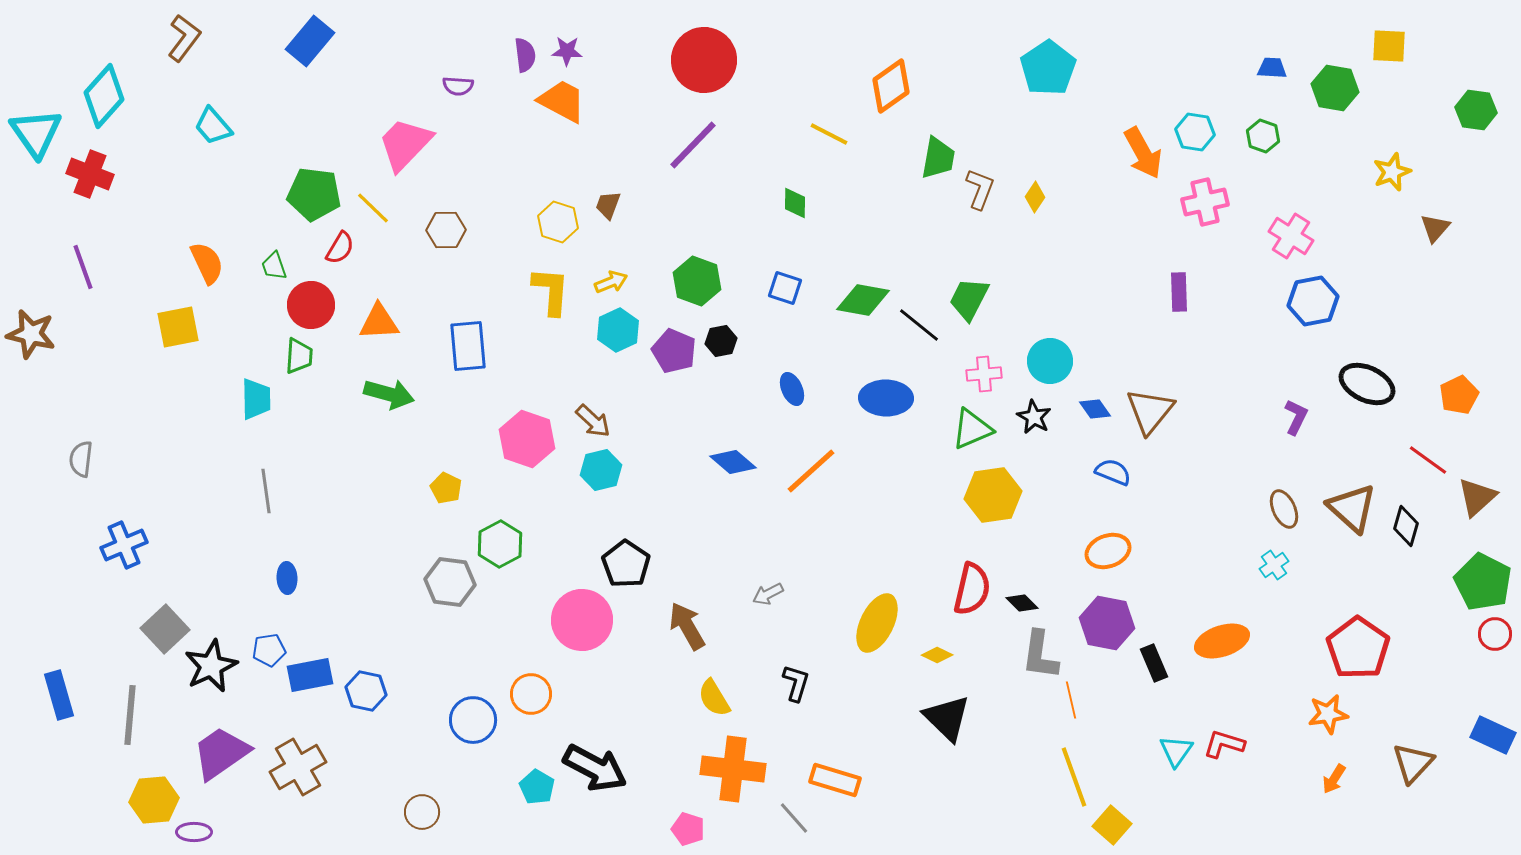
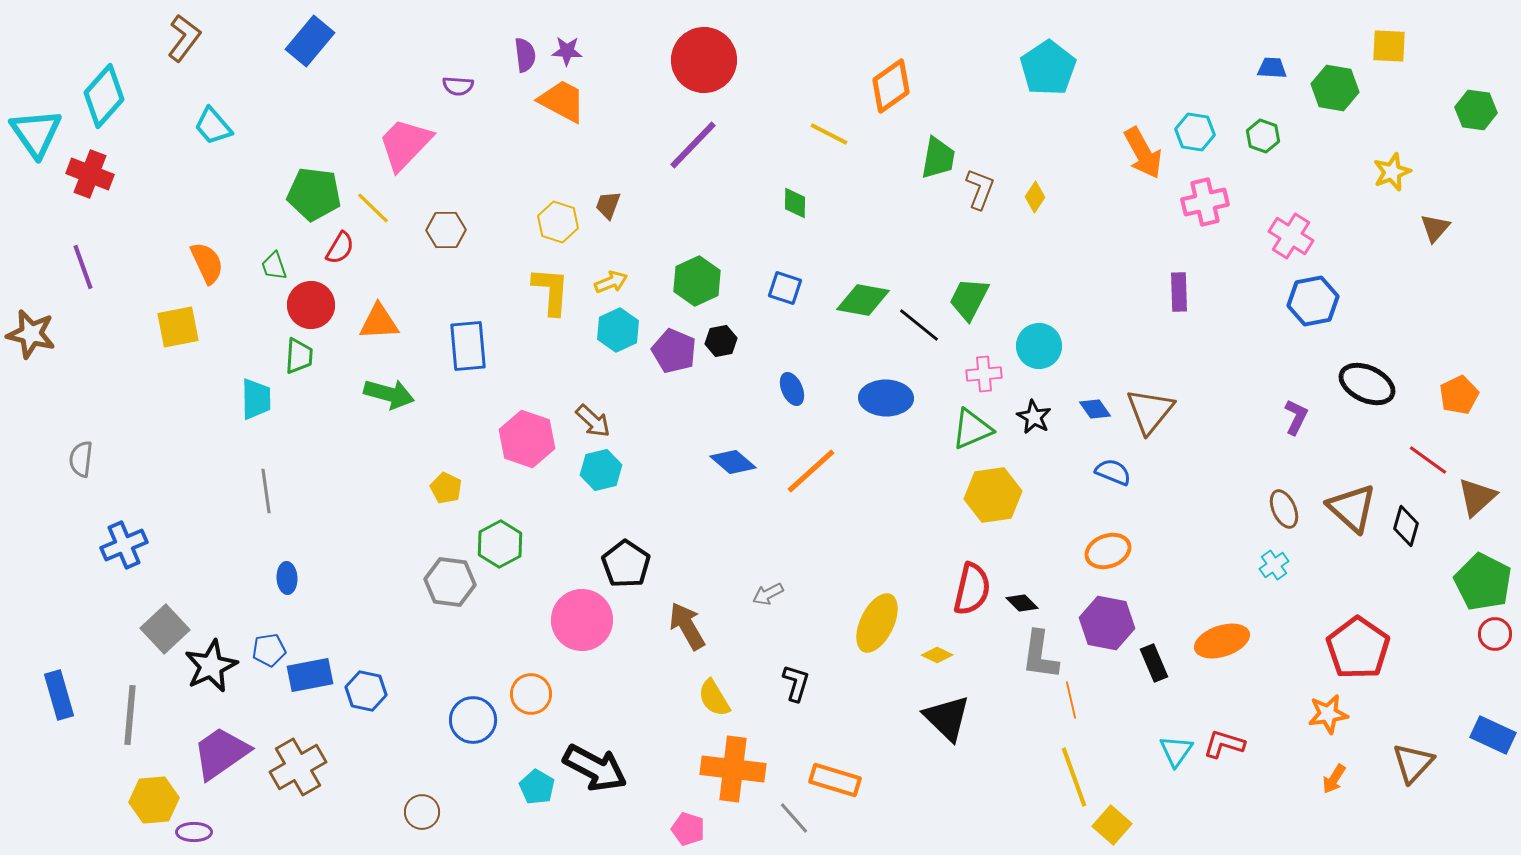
green hexagon at (697, 281): rotated 15 degrees clockwise
cyan circle at (1050, 361): moved 11 px left, 15 px up
